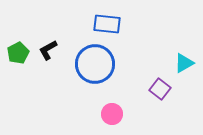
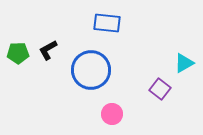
blue rectangle: moved 1 px up
green pentagon: rotated 25 degrees clockwise
blue circle: moved 4 px left, 6 px down
